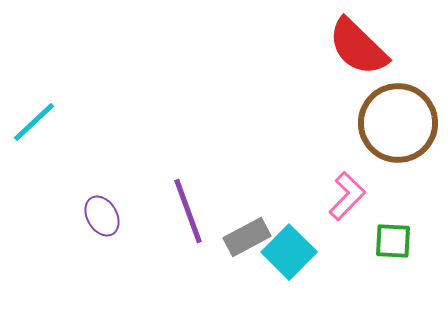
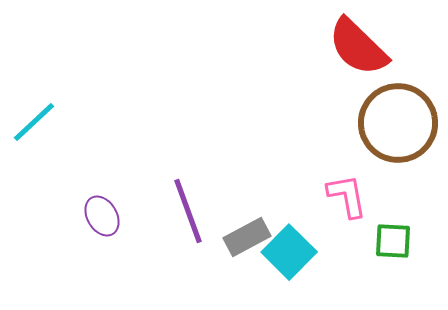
pink L-shape: rotated 54 degrees counterclockwise
